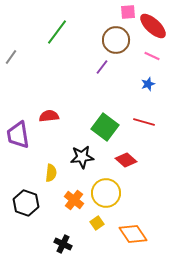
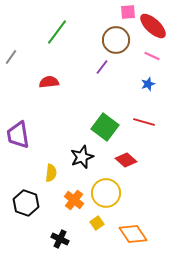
red semicircle: moved 34 px up
black star: rotated 15 degrees counterclockwise
black cross: moved 3 px left, 5 px up
